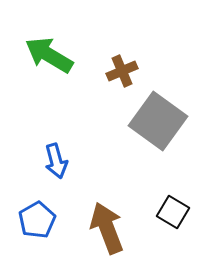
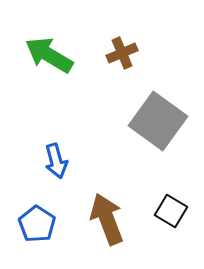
brown cross: moved 18 px up
black square: moved 2 px left, 1 px up
blue pentagon: moved 4 px down; rotated 9 degrees counterclockwise
brown arrow: moved 9 px up
